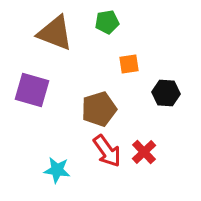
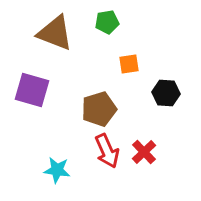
red arrow: rotated 12 degrees clockwise
